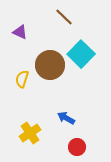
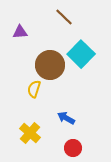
purple triangle: rotated 28 degrees counterclockwise
yellow semicircle: moved 12 px right, 10 px down
yellow cross: rotated 15 degrees counterclockwise
red circle: moved 4 px left, 1 px down
